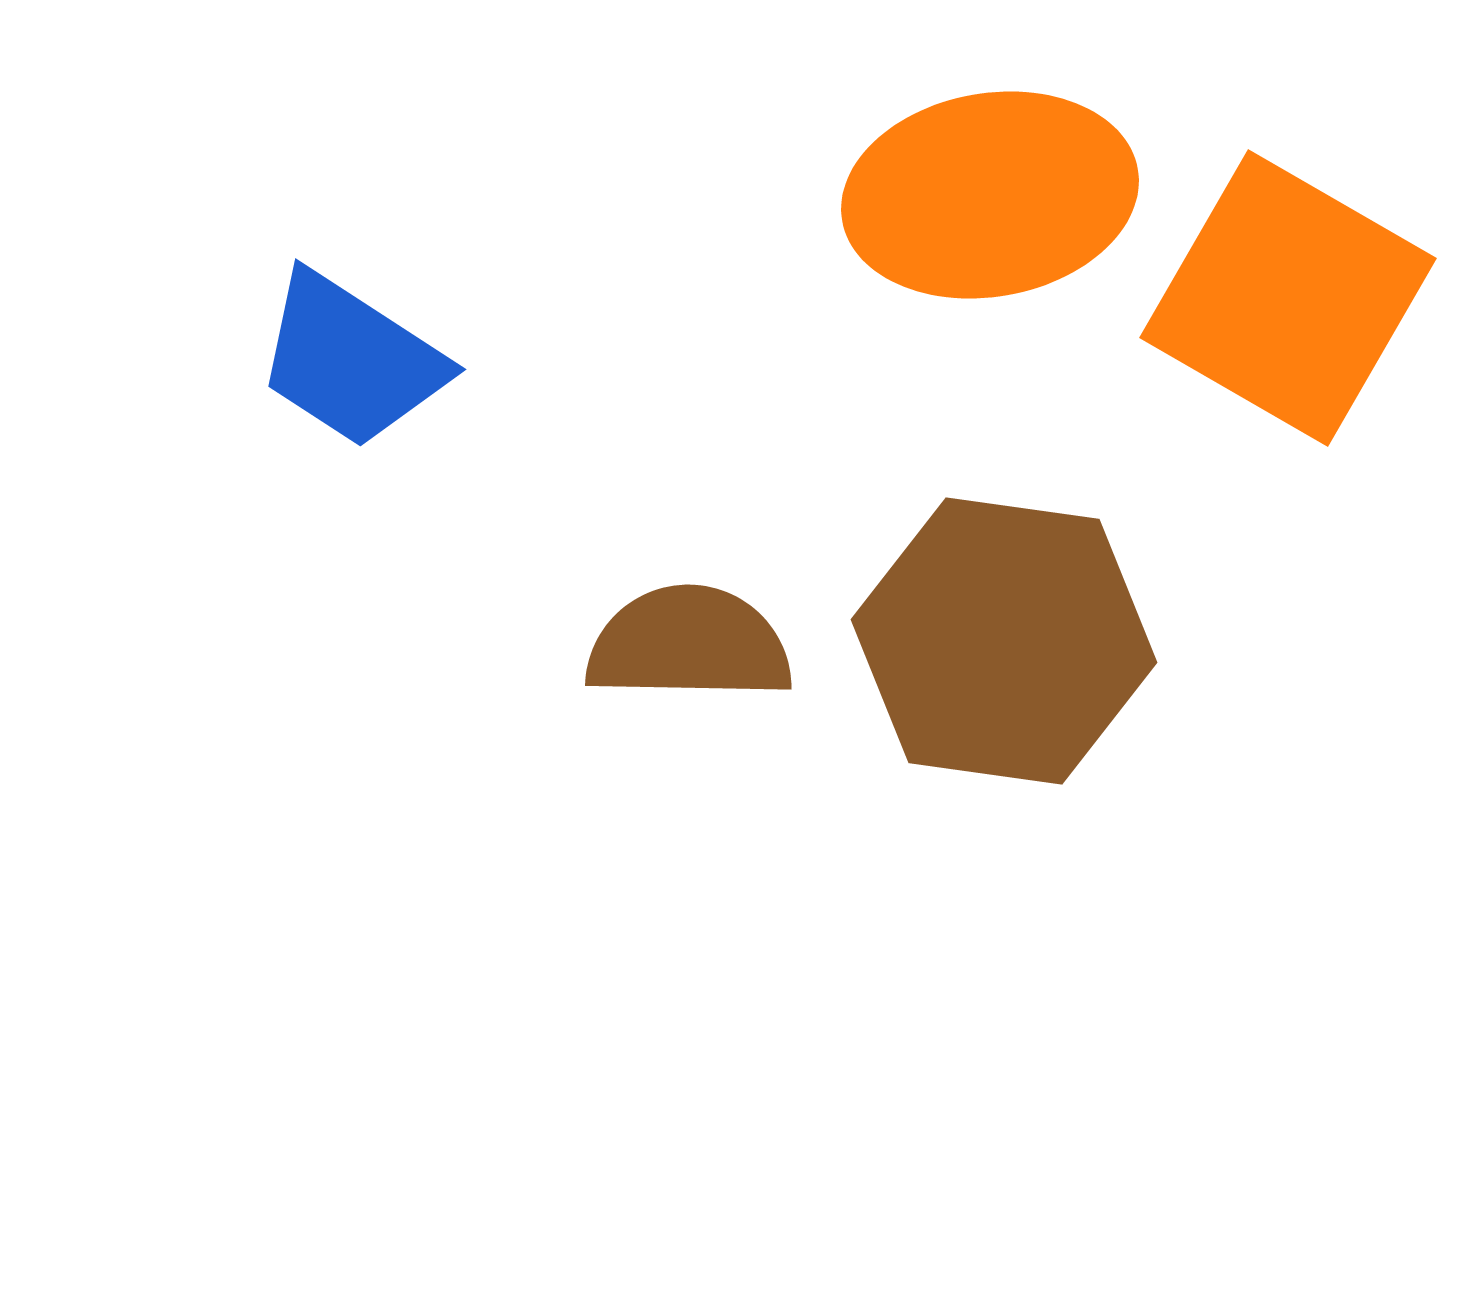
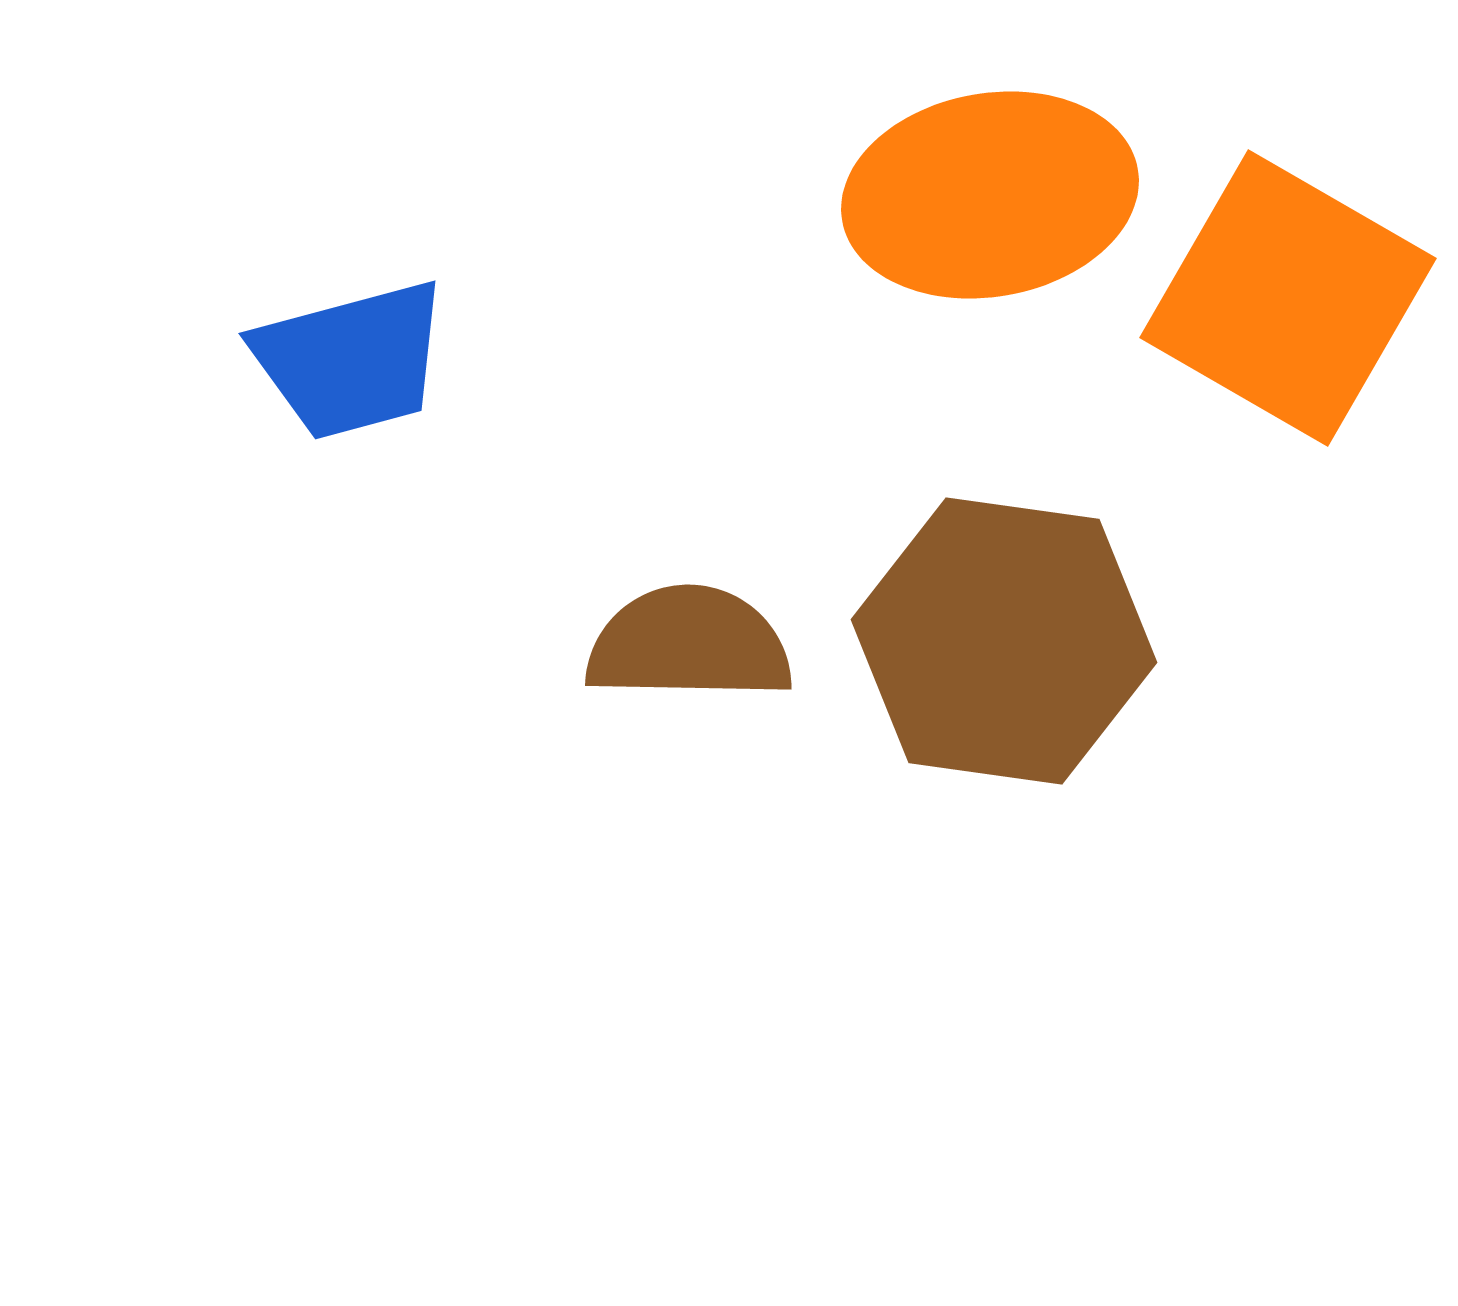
blue trapezoid: rotated 48 degrees counterclockwise
